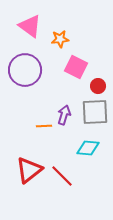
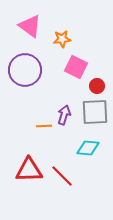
orange star: moved 2 px right
red circle: moved 1 px left
red triangle: rotated 36 degrees clockwise
